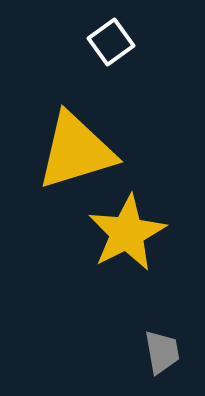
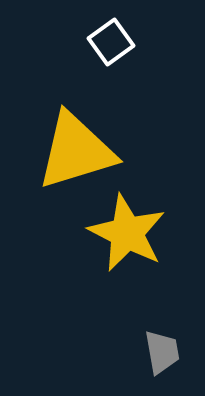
yellow star: rotated 18 degrees counterclockwise
